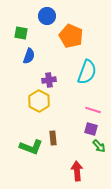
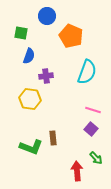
purple cross: moved 3 px left, 4 px up
yellow hexagon: moved 9 px left, 2 px up; rotated 20 degrees counterclockwise
purple square: rotated 24 degrees clockwise
green arrow: moved 3 px left, 12 px down
